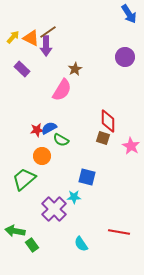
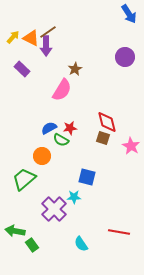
red diamond: moved 1 px left, 1 px down; rotated 15 degrees counterclockwise
red star: moved 33 px right, 2 px up
